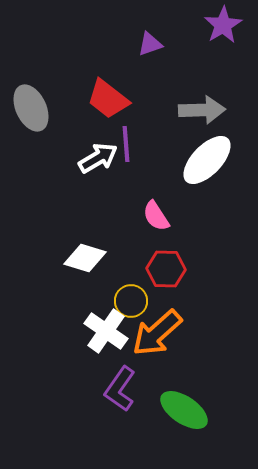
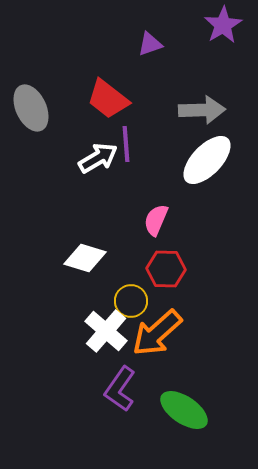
pink semicircle: moved 4 px down; rotated 56 degrees clockwise
white cross: rotated 6 degrees clockwise
